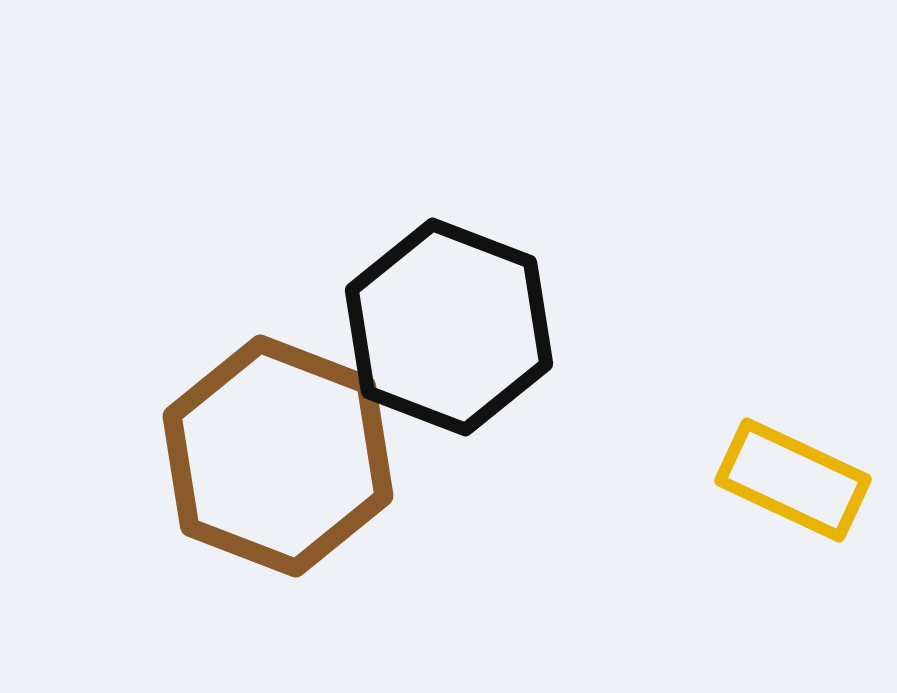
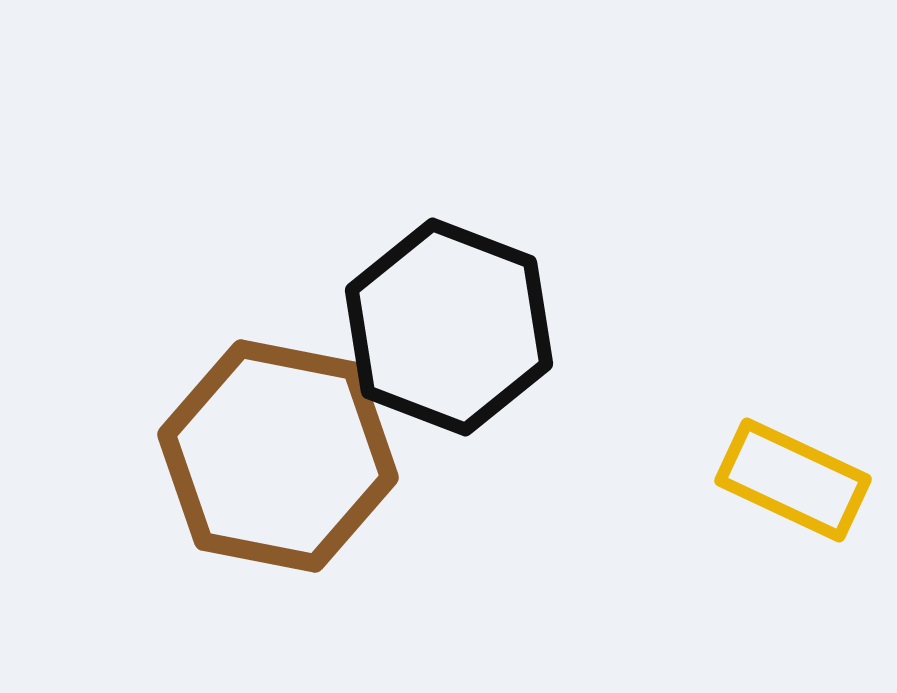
brown hexagon: rotated 10 degrees counterclockwise
